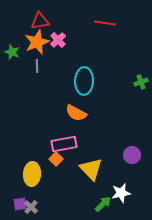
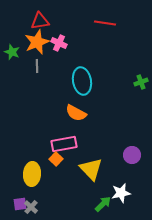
pink cross: moved 1 px right, 3 px down; rotated 21 degrees counterclockwise
cyan ellipse: moved 2 px left; rotated 12 degrees counterclockwise
